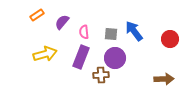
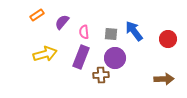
red circle: moved 2 px left
